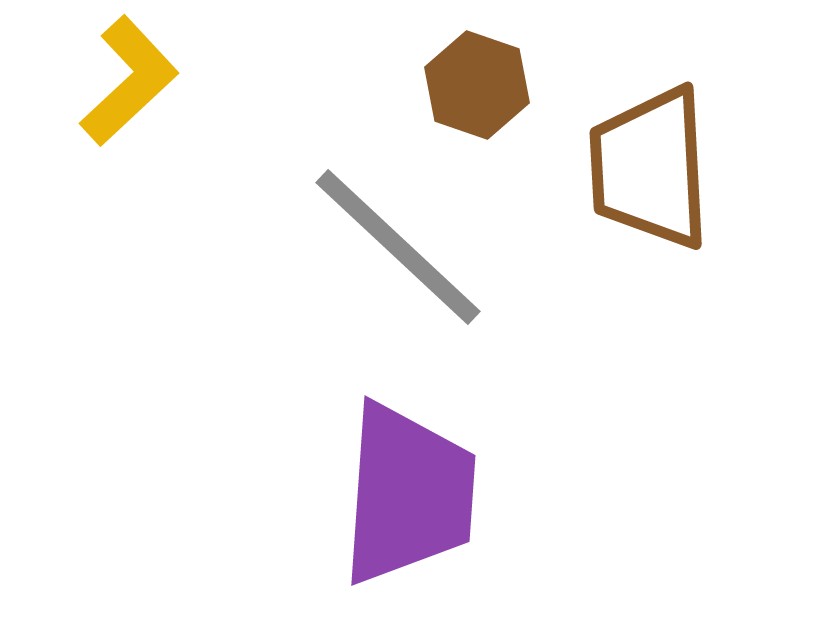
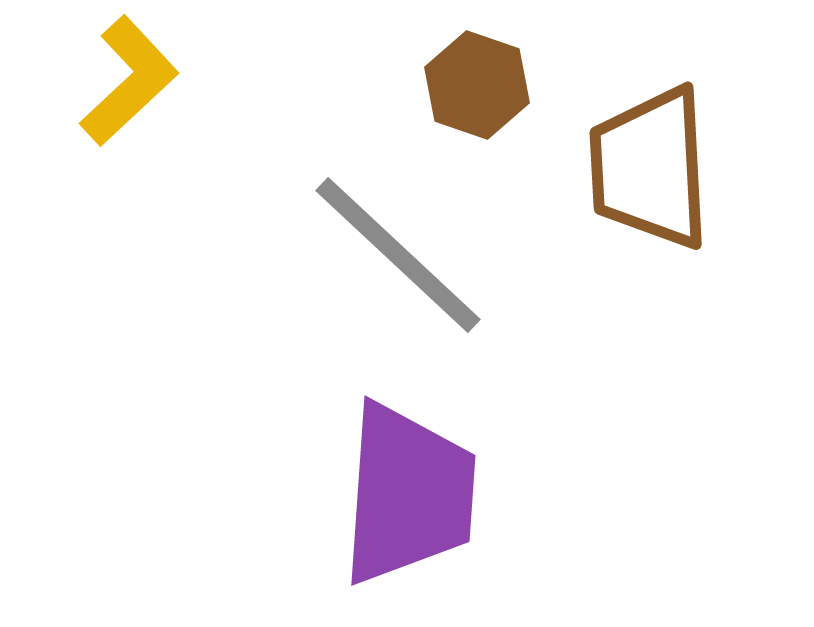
gray line: moved 8 px down
